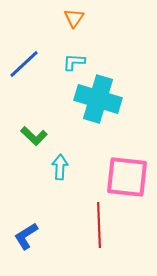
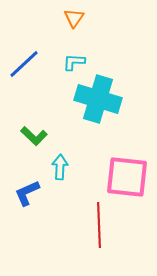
blue L-shape: moved 1 px right, 43 px up; rotated 8 degrees clockwise
